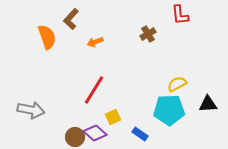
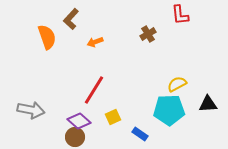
purple diamond: moved 16 px left, 12 px up
